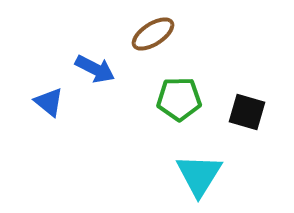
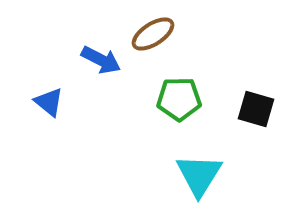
blue arrow: moved 6 px right, 9 px up
black square: moved 9 px right, 3 px up
